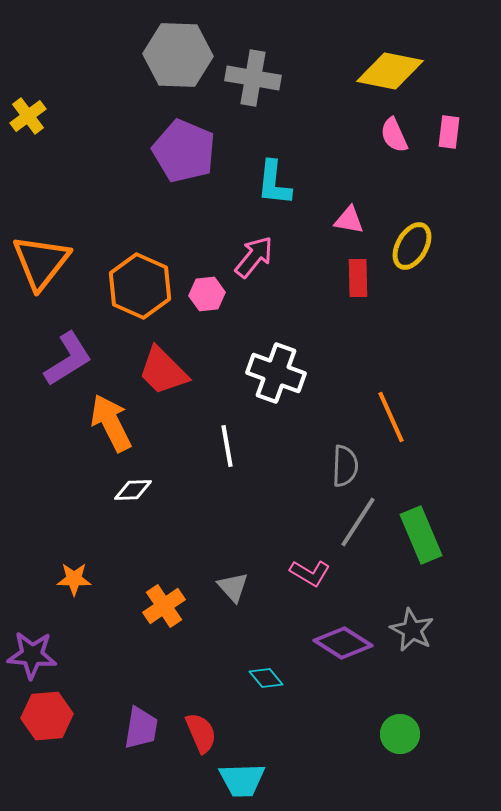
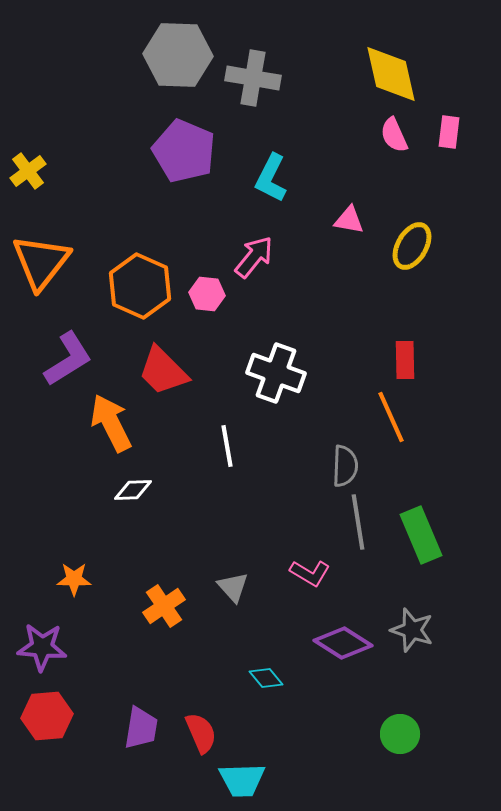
yellow diamond: moved 1 px right, 3 px down; rotated 66 degrees clockwise
yellow cross: moved 55 px down
cyan L-shape: moved 3 px left, 5 px up; rotated 21 degrees clockwise
red rectangle: moved 47 px right, 82 px down
pink hexagon: rotated 12 degrees clockwise
gray line: rotated 42 degrees counterclockwise
gray star: rotated 9 degrees counterclockwise
purple star: moved 10 px right, 8 px up
